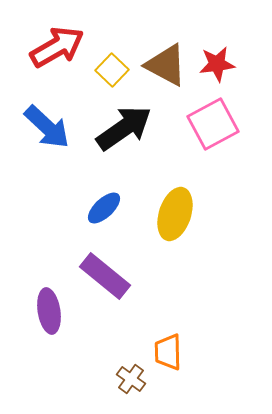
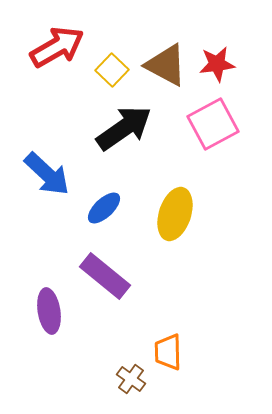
blue arrow: moved 47 px down
